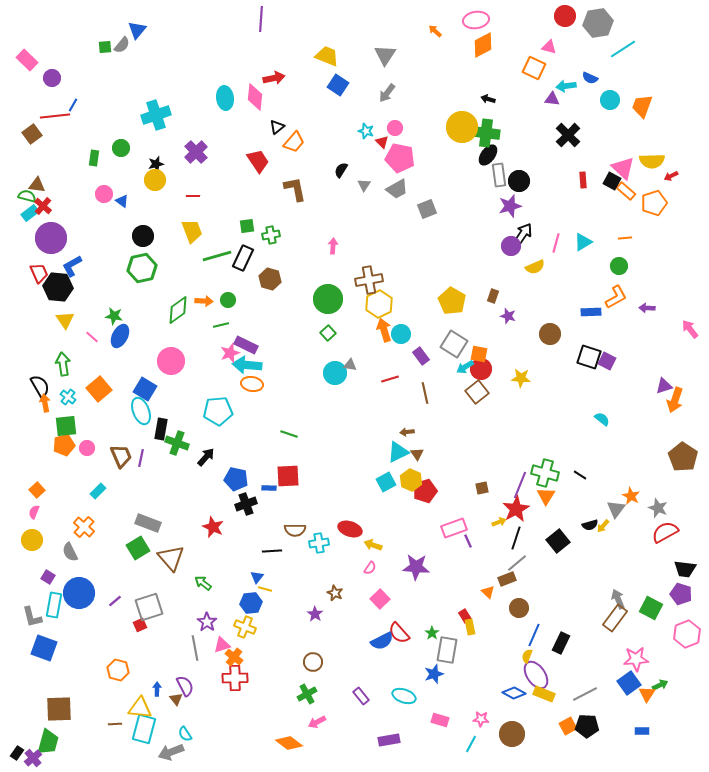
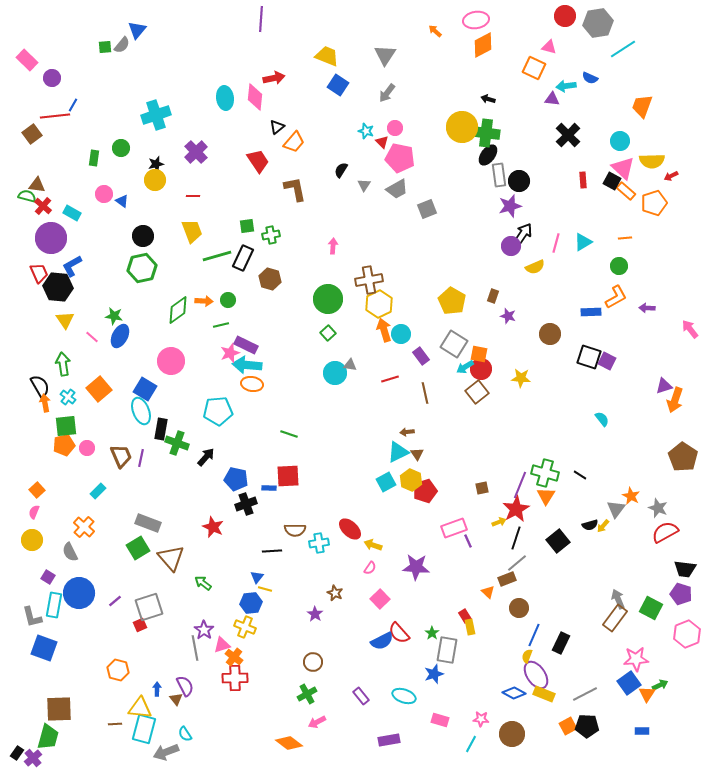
cyan circle at (610, 100): moved 10 px right, 41 px down
cyan rectangle at (30, 213): moved 42 px right; rotated 66 degrees clockwise
cyan semicircle at (602, 419): rotated 14 degrees clockwise
red ellipse at (350, 529): rotated 25 degrees clockwise
purple star at (207, 622): moved 3 px left, 8 px down
green trapezoid at (48, 742): moved 5 px up
gray arrow at (171, 752): moved 5 px left
